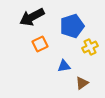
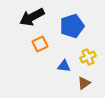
yellow cross: moved 2 px left, 10 px down
blue triangle: rotated 16 degrees clockwise
brown triangle: moved 2 px right
